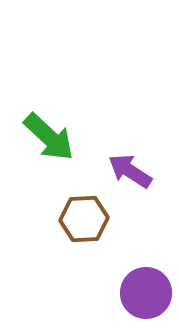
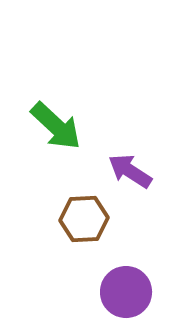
green arrow: moved 7 px right, 11 px up
purple circle: moved 20 px left, 1 px up
